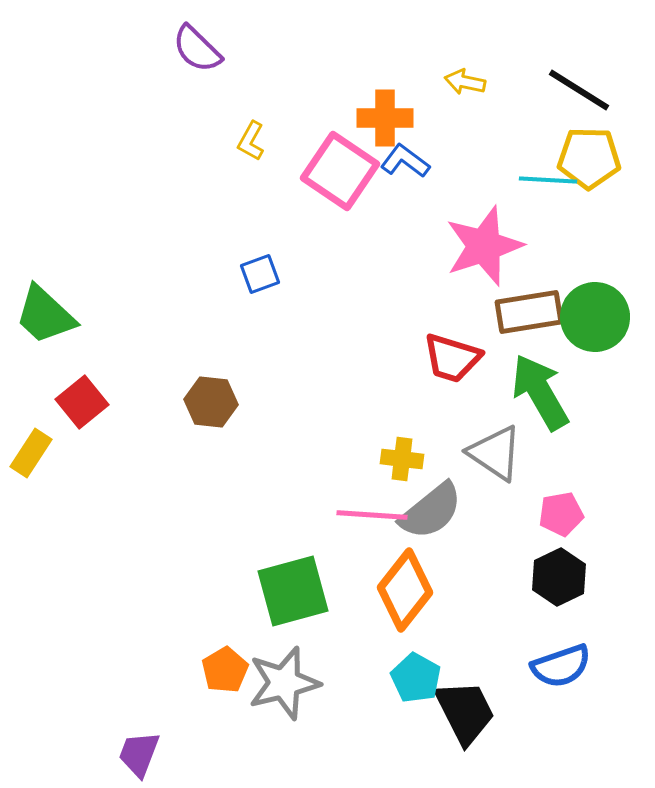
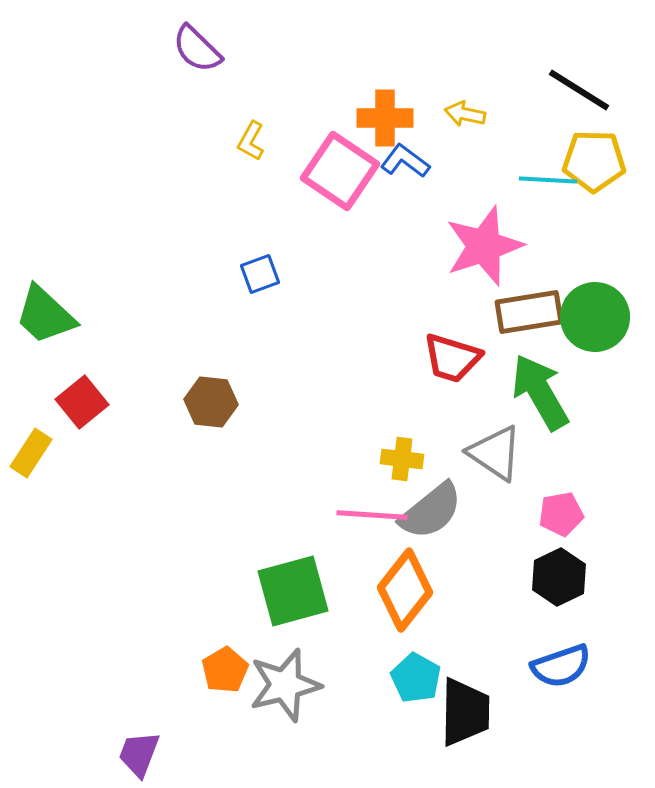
yellow arrow: moved 32 px down
yellow pentagon: moved 5 px right, 3 px down
gray star: moved 1 px right, 2 px down
black trapezoid: rotated 28 degrees clockwise
